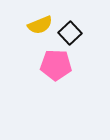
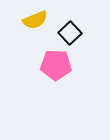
yellow semicircle: moved 5 px left, 5 px up
